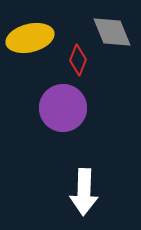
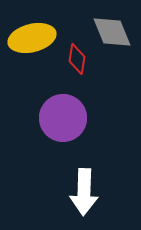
yellow ellipse: moved 2 px right
red diamond: moved 1 px left, 1 px up; rotated 12 degrees counterclockwise
purple circle: moved 10 px down
